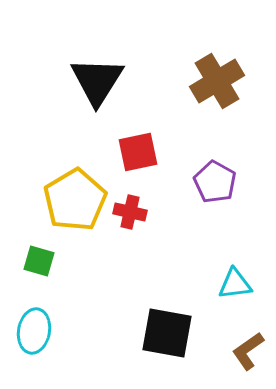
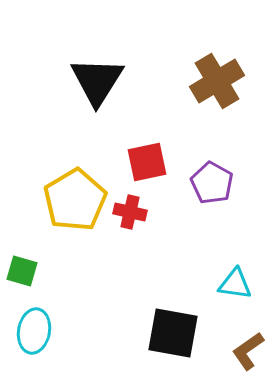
red square: moved 9 px right, 10 px down
purple pentagon: moved 3 px left, 1 px down
green square: moved 17 px left, 10 px down
cyan triangle: rotated 15 degrees clockwise
black square: moved 6 px right
